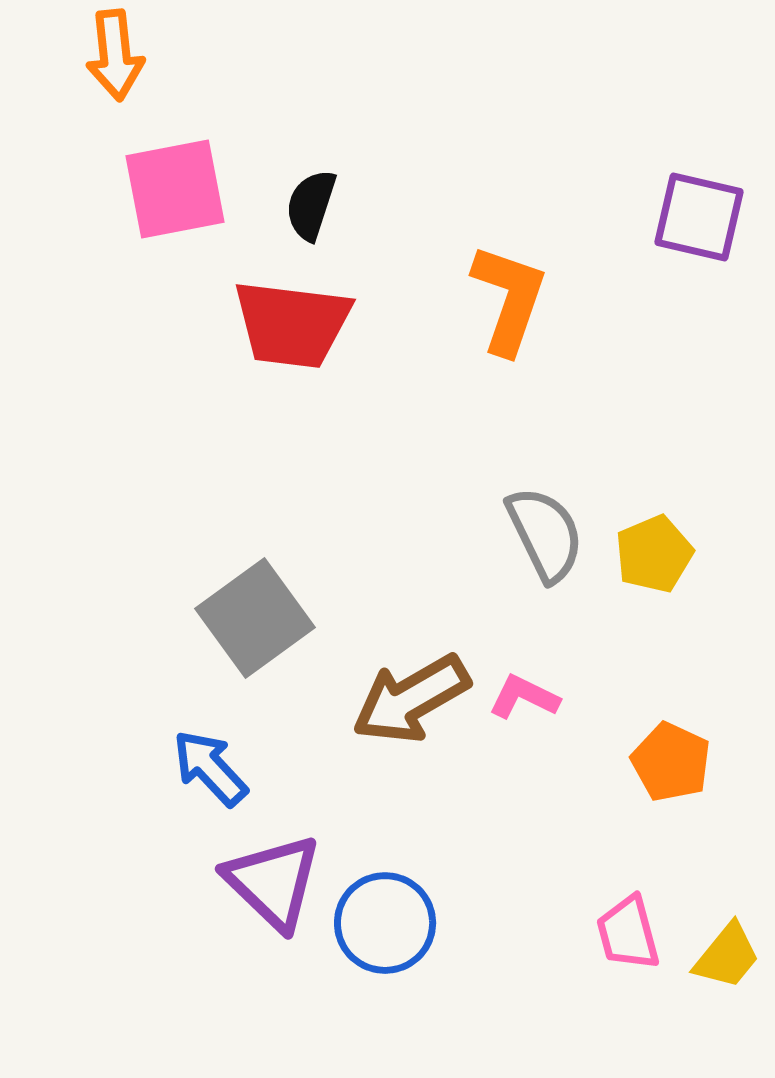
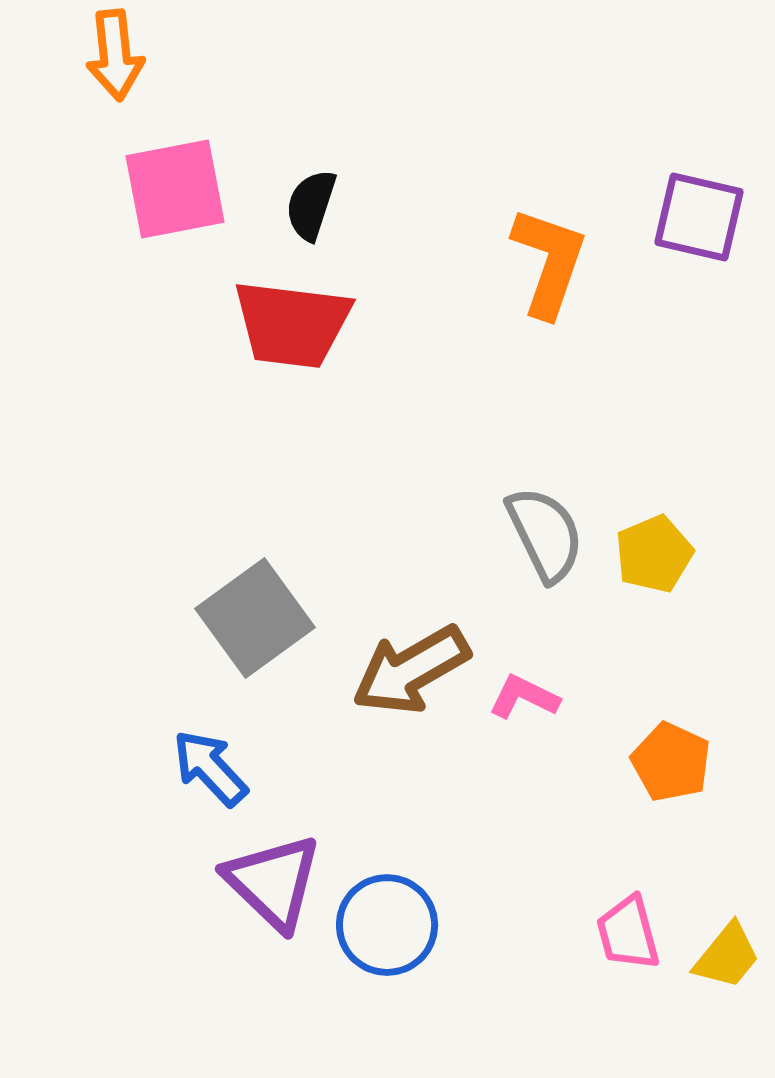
orange L-shape: moved 40 px right, 37 px up
brown arrow: moved 29 px up
blue circle: moved 2 px right, 2 px down
